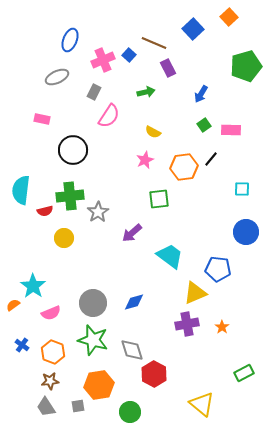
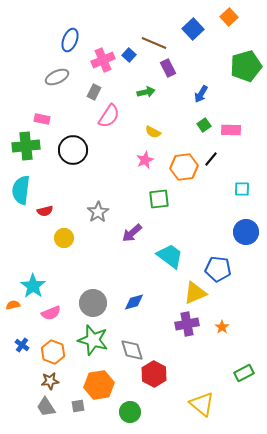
green cross at (70, 196): moved 44 px left, 50 px up
orange semicircle at (13, 305): rotated 24 degrees clockwise
